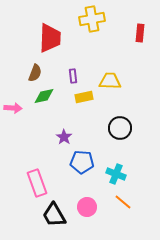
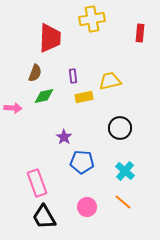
yellow trapezoid: rotated 15 degrees counterclockwise
cyan cross: moved 9 px right, 3 px up; rotated 18 degrees clockwise
black trapezoid: moved 10 px left, 2 px down
